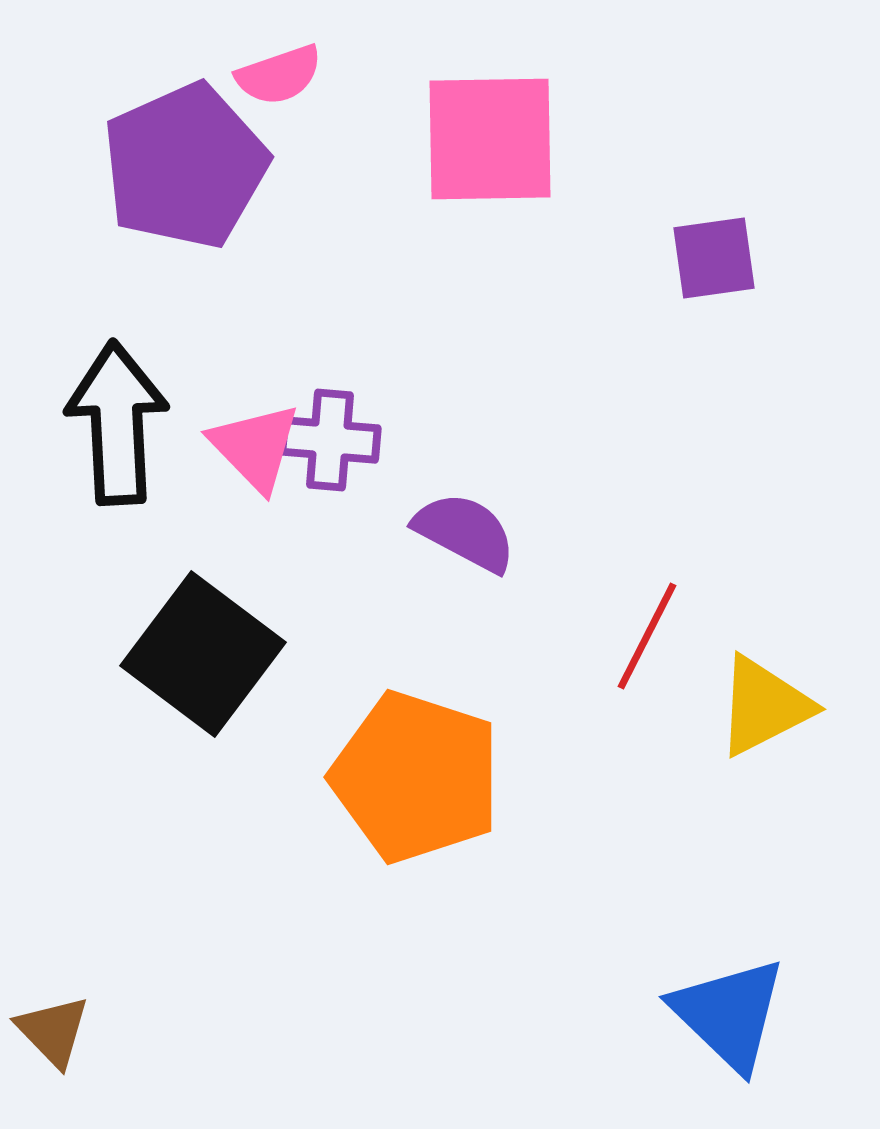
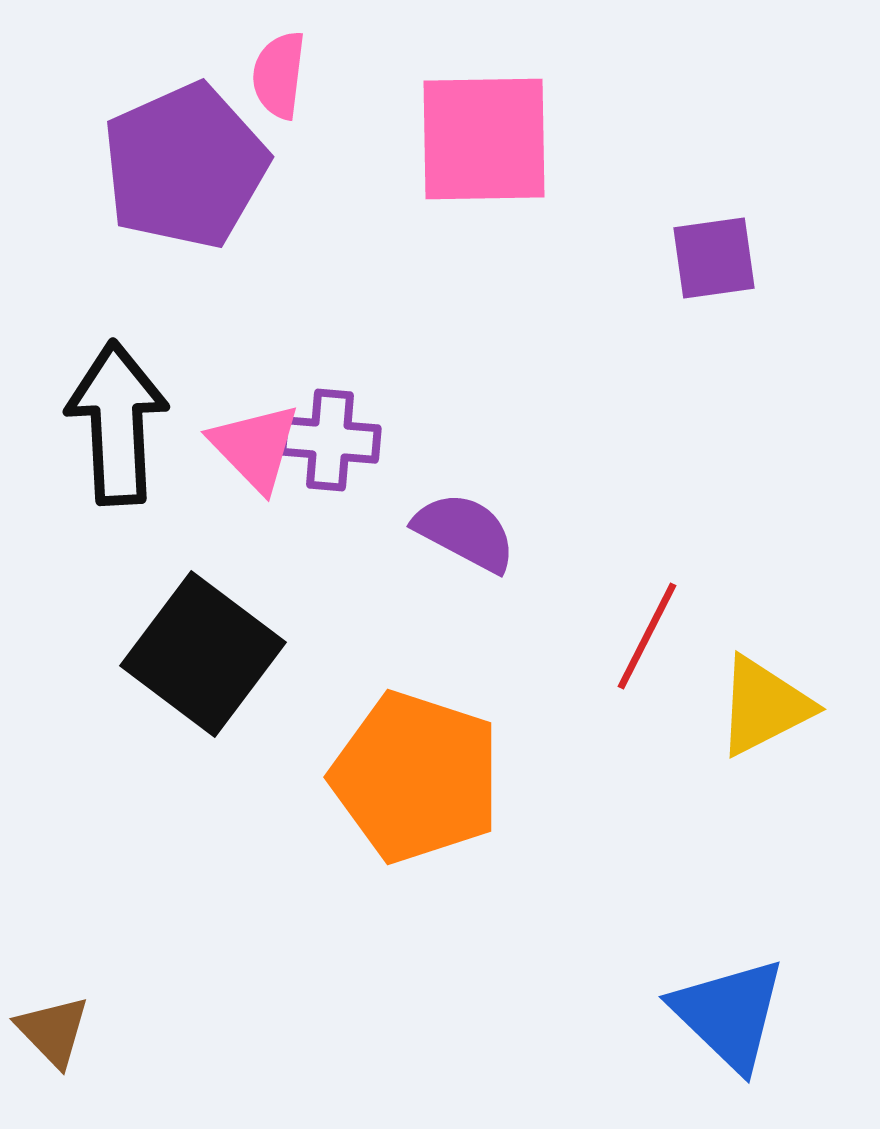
pink semicircle: rotated 116 degrees clockwise
pink square: moved 6 px left
